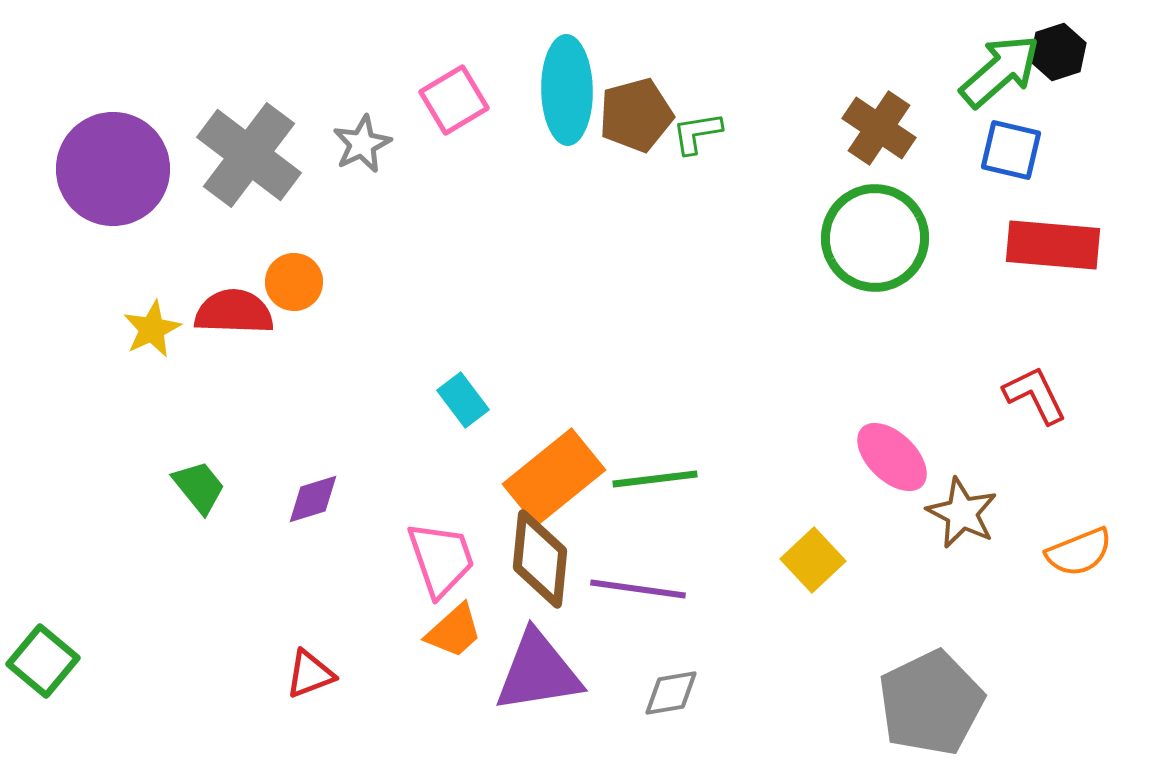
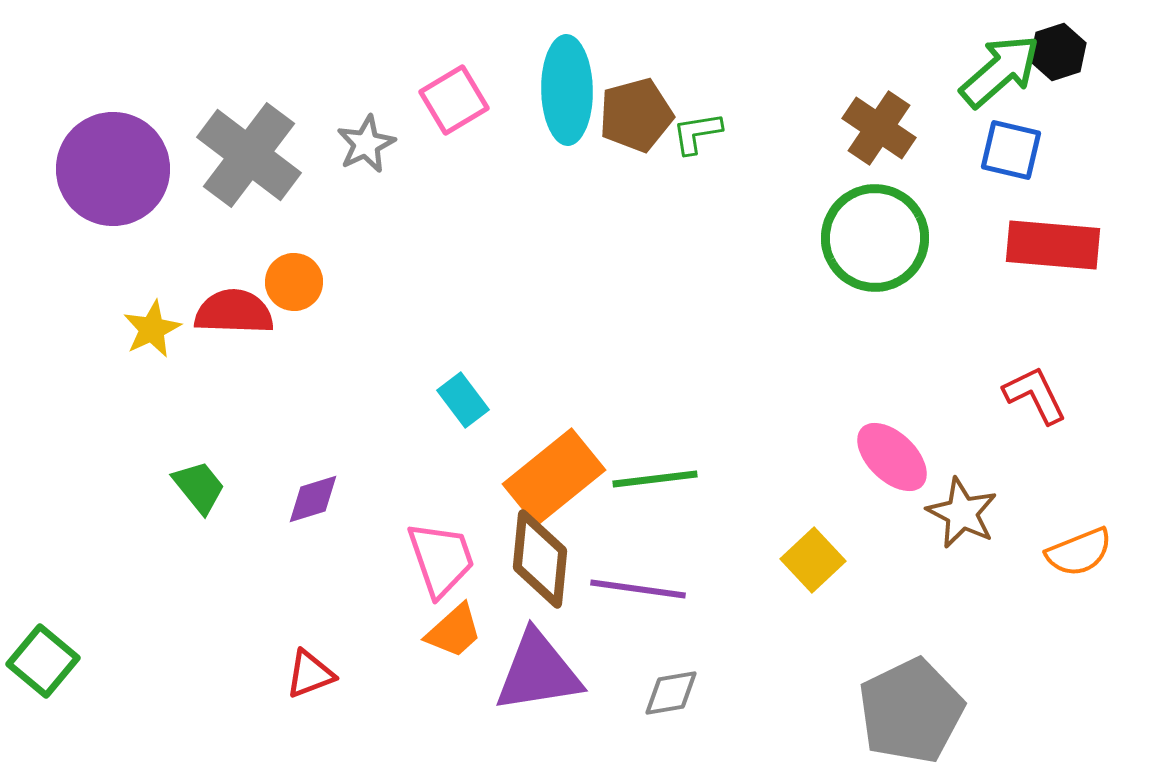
gray star: moved 4 px right
gray pentagon: moved 20 px left, 8 px down
